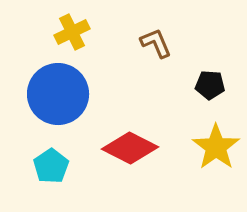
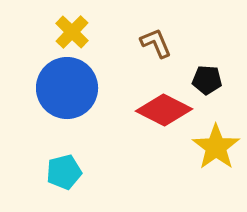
yellow cross: rotated 20 degrees counterclockwise
black pentagon: moved 3 px left, 5 px up
blue circle: moved 9 px right, 6 px up
red diamond: moved 34 px right, 38 px up
cyan pentagon: moved 13 px right, 6 px down; rotated 20 degrees clockwise
